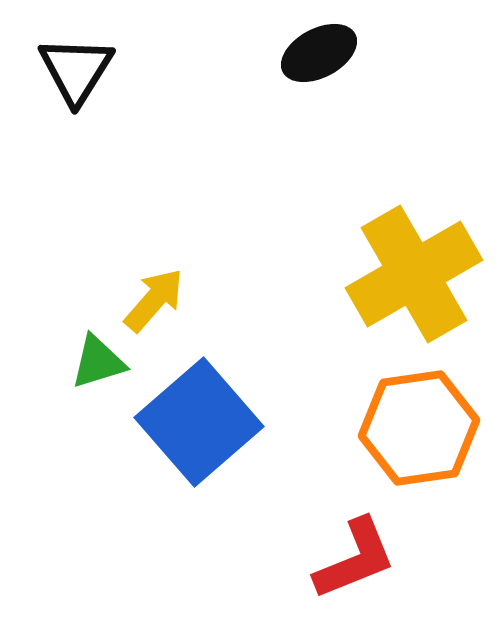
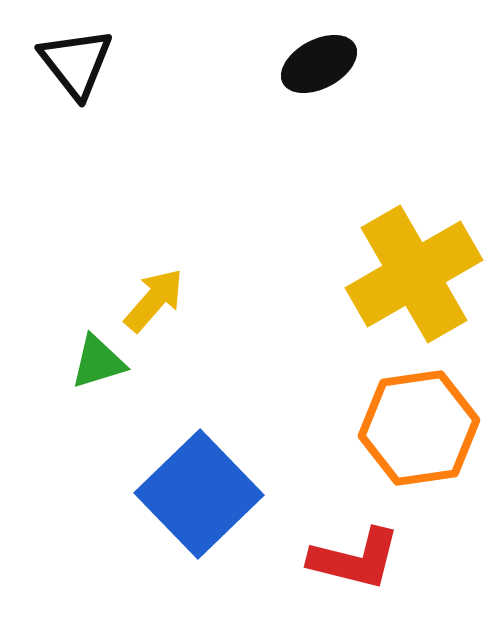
black ellipse: moved 11 px down
black triangle: moved 7 px up; rotated 10 degrees counterclockwise
blue square: moved 72 px down; rotated 3 degrees counterclockwise
red L-shape: rotated 36 degrees clockwise
